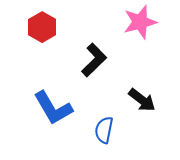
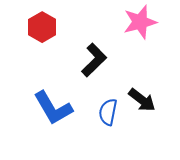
blue semicircle: moved 4 px right, 18 px up
